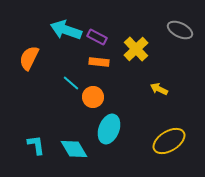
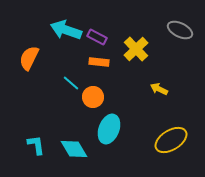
yellow ellipse: moved 2 px right, 1 px up
